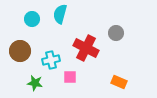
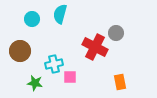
red cross: moved 9 px right, 1 px up
cyan cross: moved 3 px right, 4 px down
orange rectangle: moved 1 px right; rotated 56 degrees clockwise
